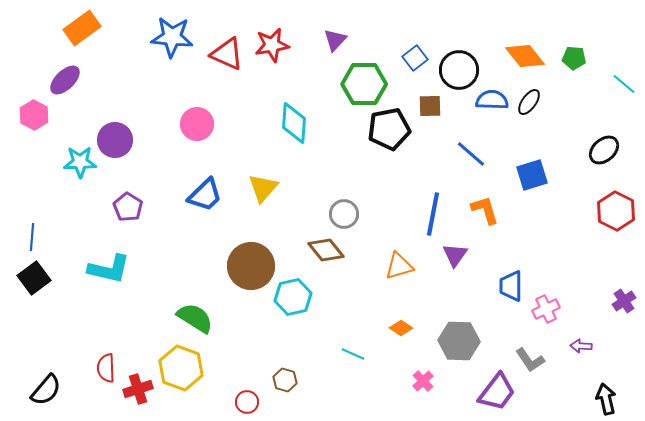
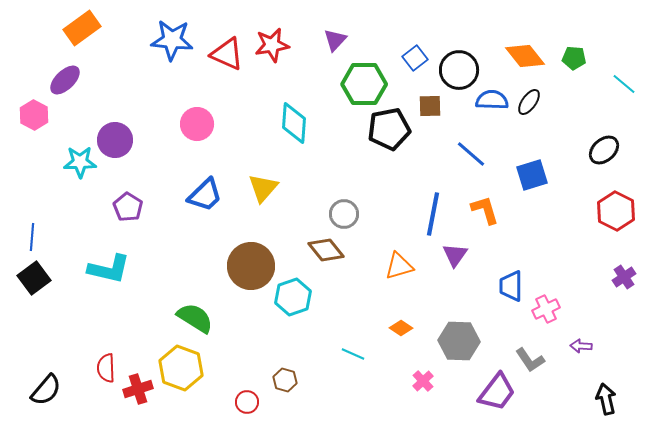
blue star at (172, 37): moved 3 px down
cyan hexagon at (293, 297): rotated 6 degrees counterclockwise
purple cross at (624, 301): moved 24 px up
